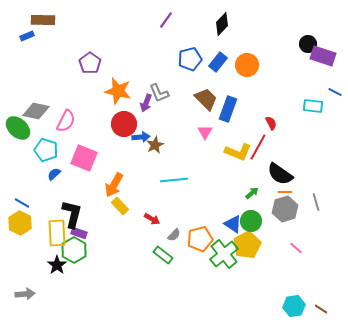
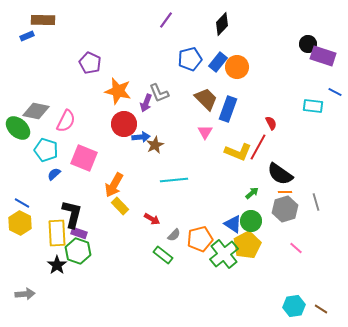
purple pentagon at (90, 63): rotated 10 degrees counterclockwise
orange circle at (247, 65): moved 10 px left, 2 px down
green hexagon at (74, 250): moved 4 px right, 1 px down; rotated 10 degrees counterclockwise
